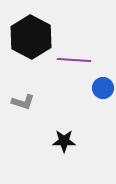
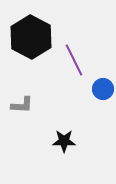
purple line: rotated 60 degrees clockwise
blue circle: moved 1 px down
gray L-shape: moved 1 px left, 3 px down; rotated 15 degrees counterclockwise
